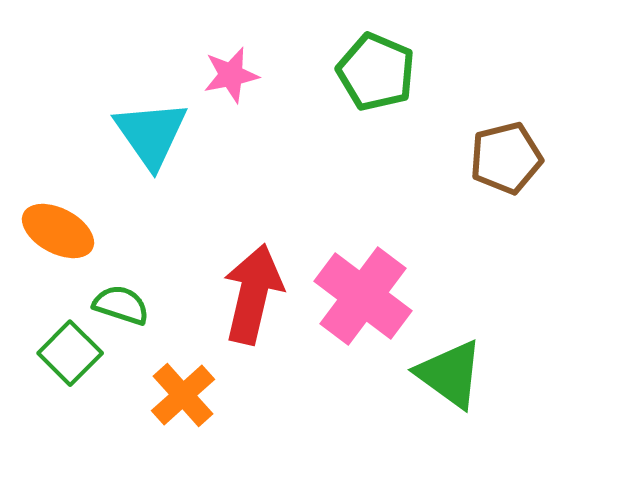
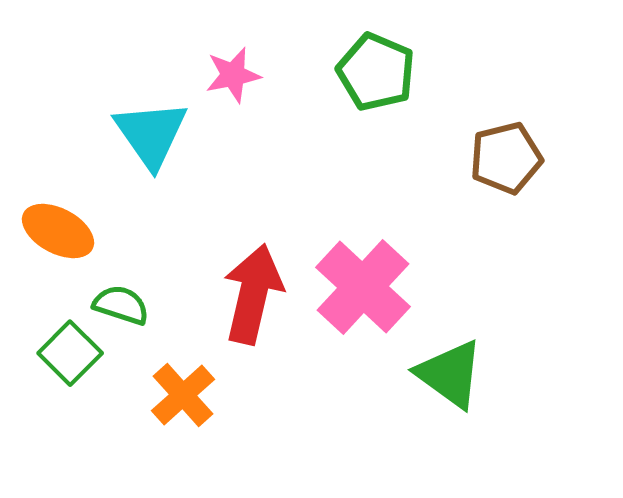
pink star: moved 2 px right
pink cross: moved 9 px up; rotated 6 degrees clockwise
